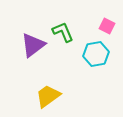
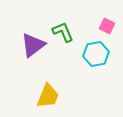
yellow trapezoid: rotated 148 degrees clockwise
